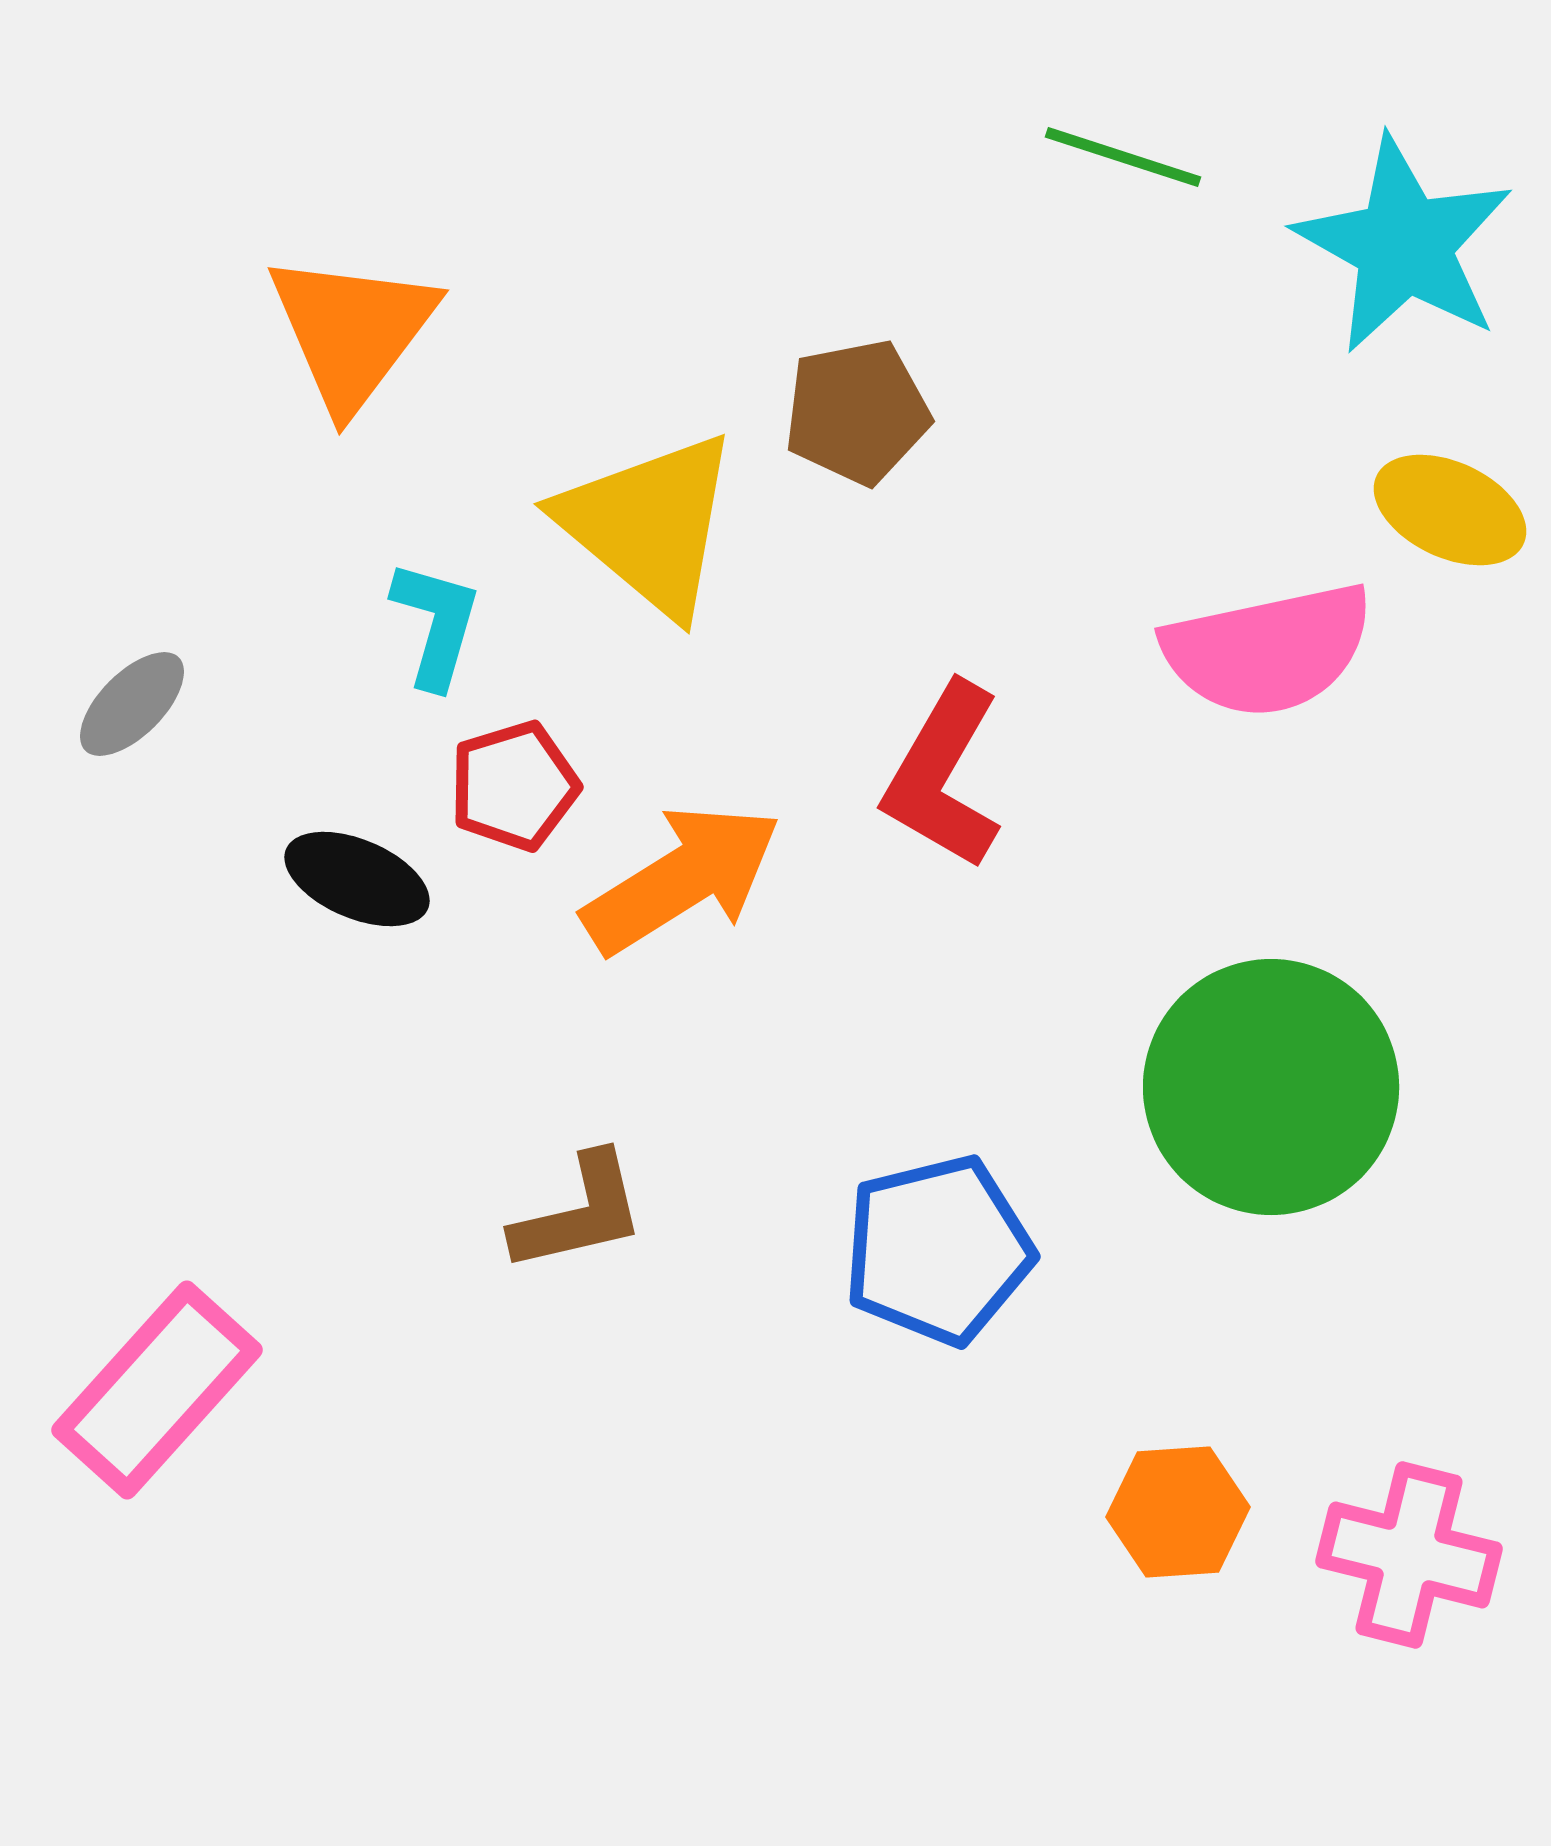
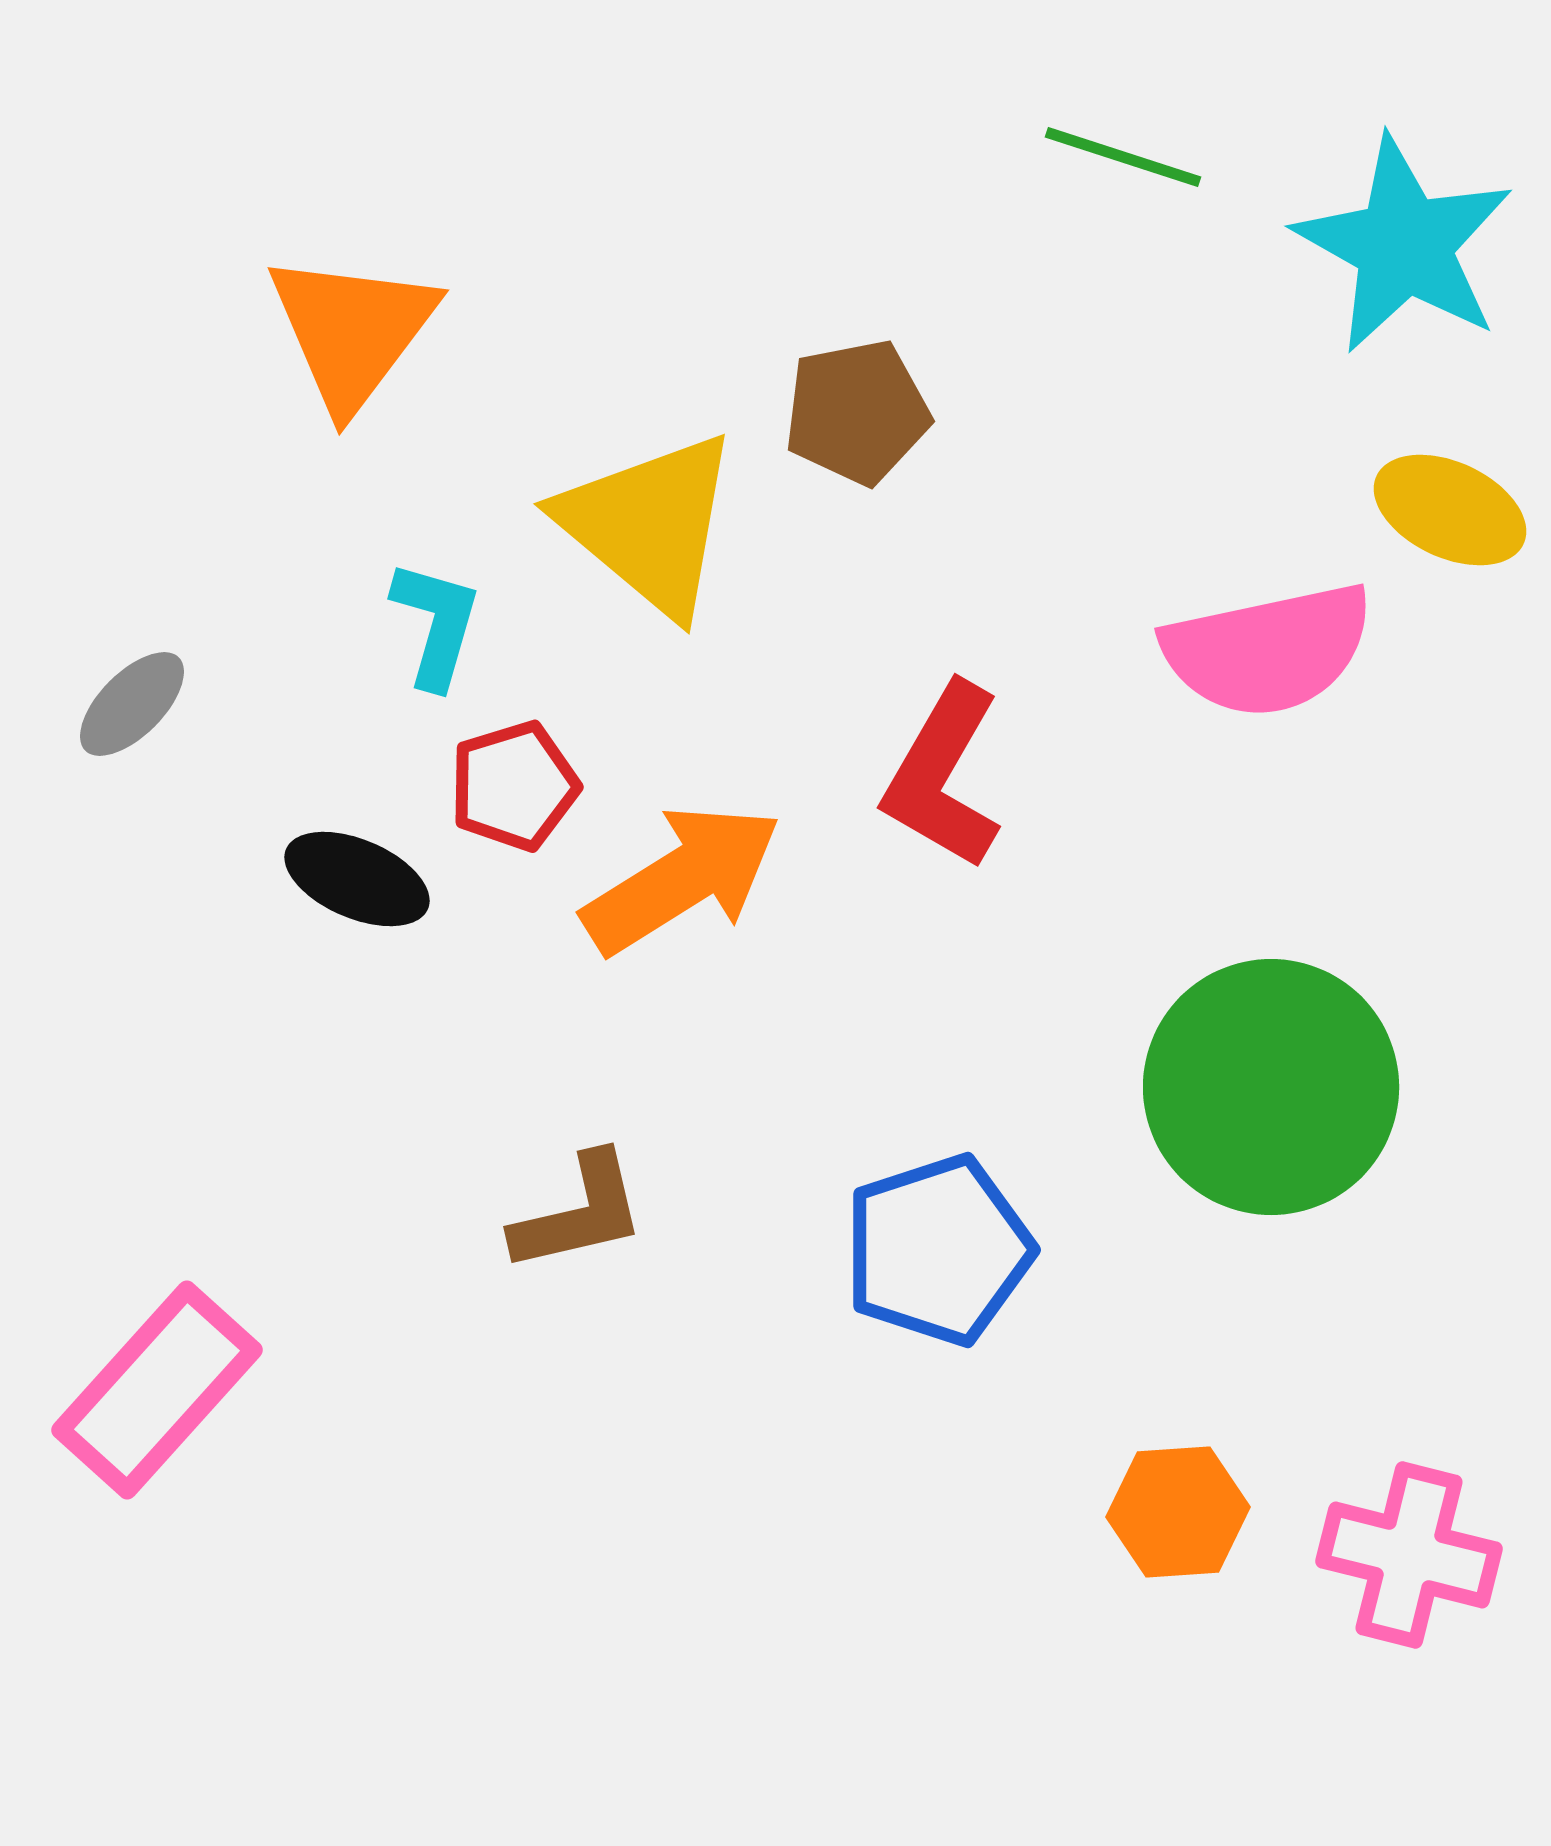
blue pentagon: rotated 4 degrees counterclockwise
